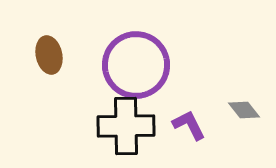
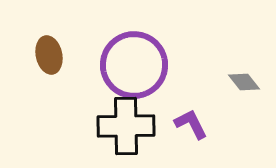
purple circle: moved 2 px left
gray diamond: moved 28 px up
purple L-shape: moved 2 px right, 1 px up
